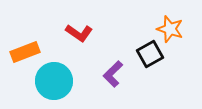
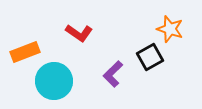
black square: moved 3 px down
